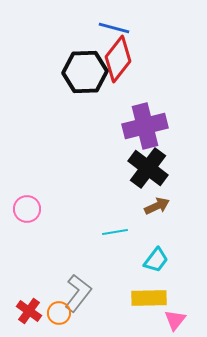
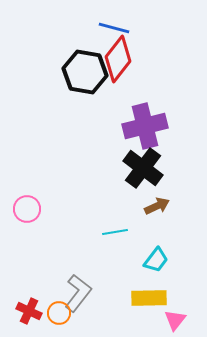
black hexagon: rotated 12 degrees clockwise
black cross: moved 5 px left
red cross: rotated 10 degrees counterclockwise
